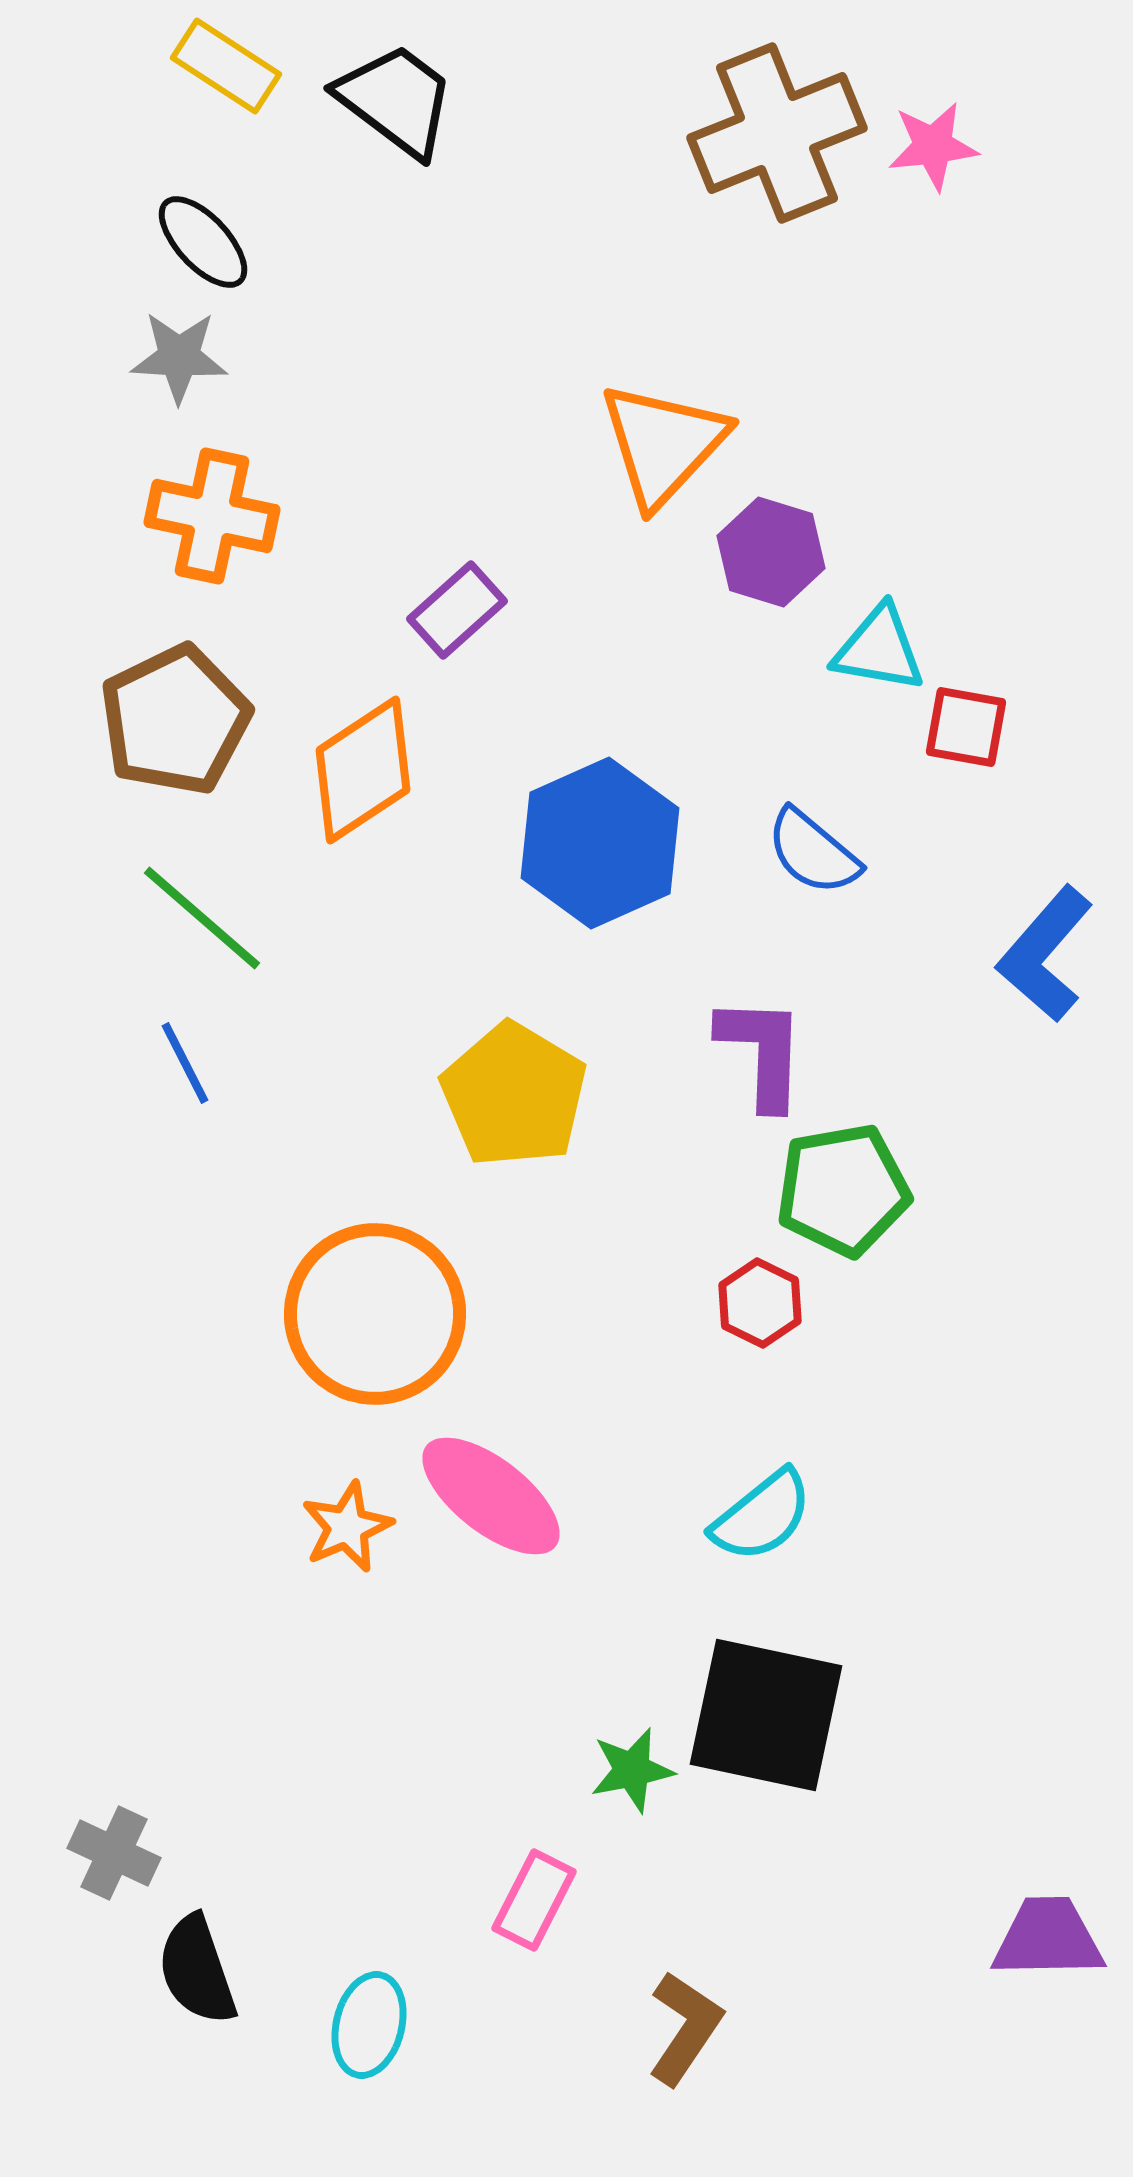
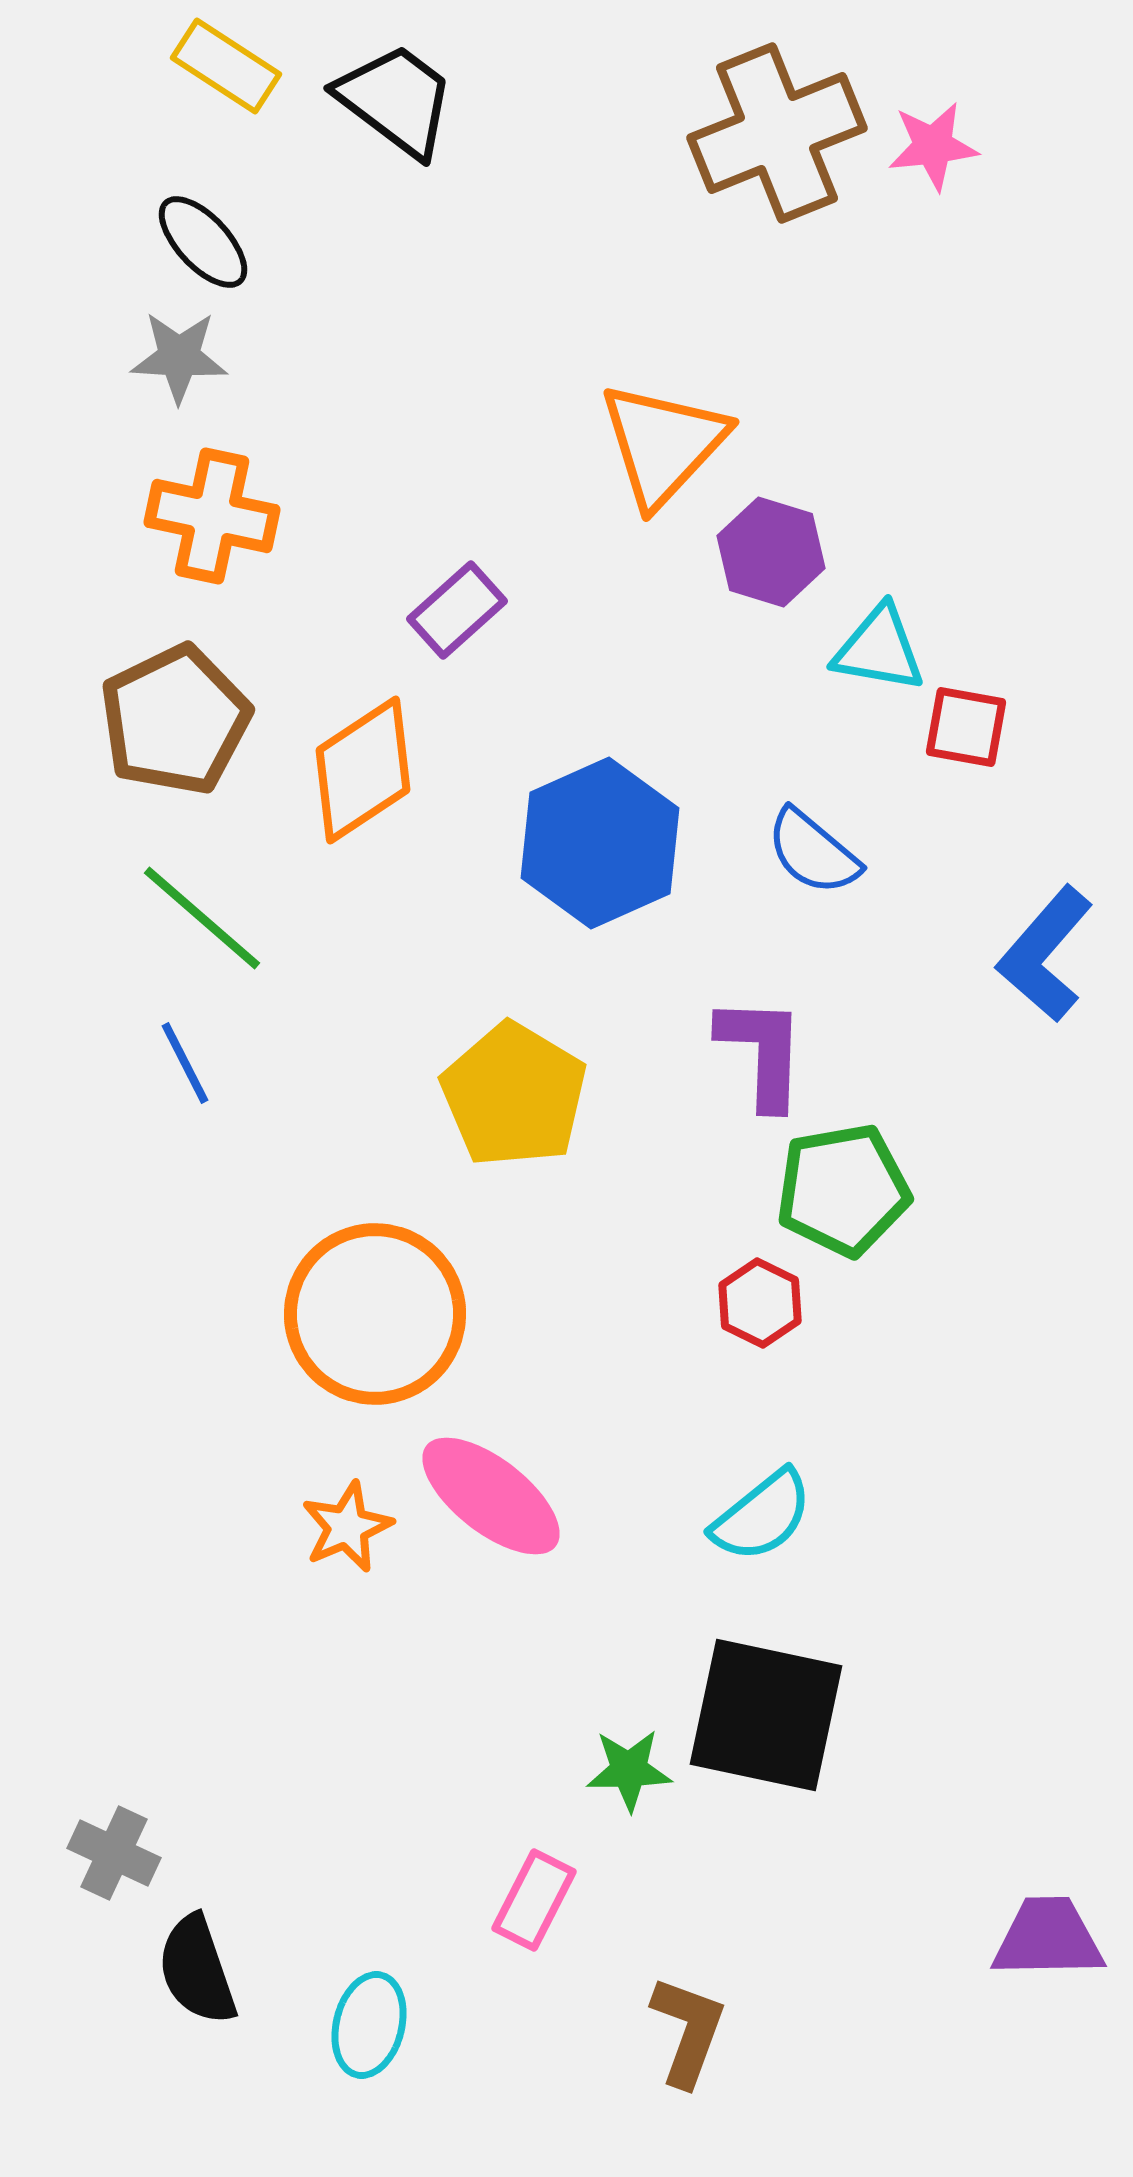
green star: moved 3 px left; rotated 10 degrees clockwise
brown L-shape: moved 3 px right, 3 px down; rotated 14 degrees counterclockwise
